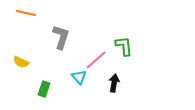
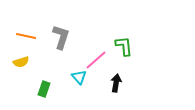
orange line: moved 23 px down
yellow semicircle: rotated 42 degrees counterclockwise
black arrow: moved 2 px right
